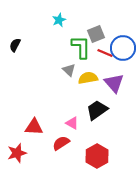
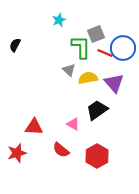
pink triangle: moved 1 px right, 1 px down
red semicircle: moved 7 px down; rotated 108 degrees counterclockwise
